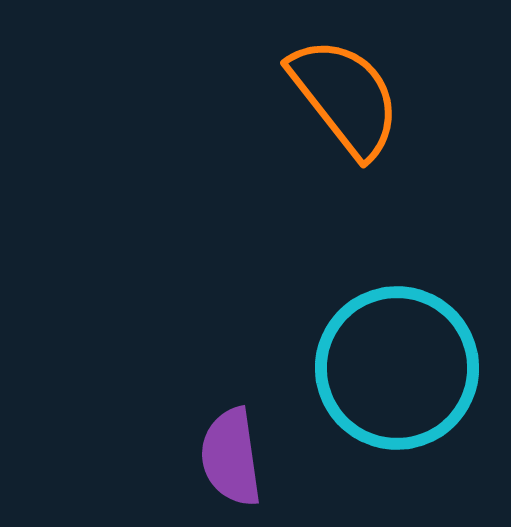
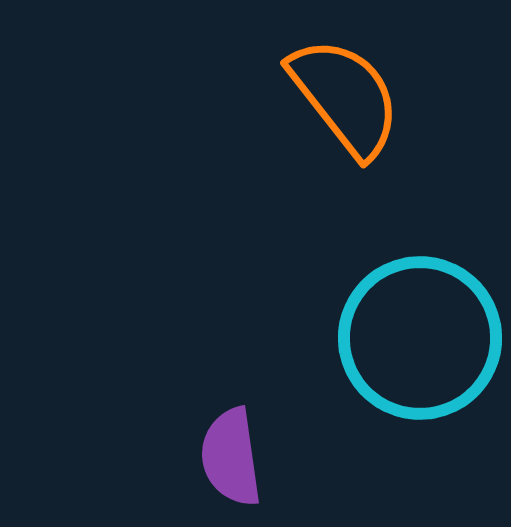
cyan circle: moved 23 px right, 30 px up
